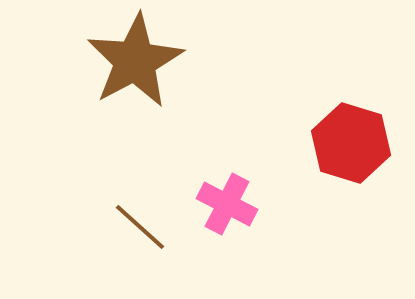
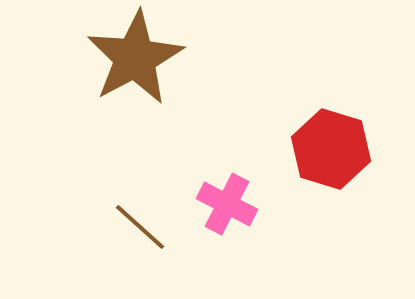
brown star: moved 3 px up
red hexagon: moved 20 px left, 6 px down
